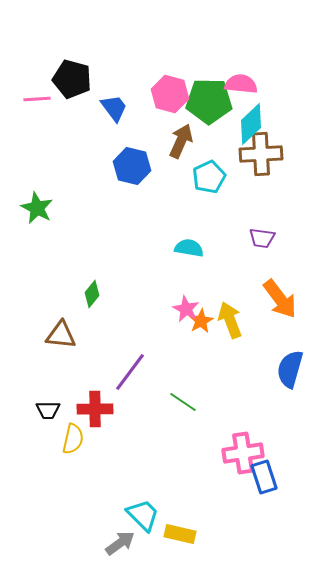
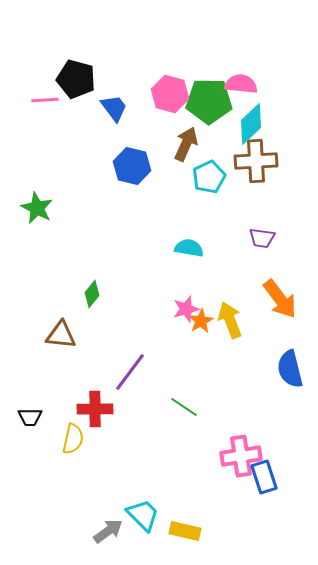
black pentagon: moved 4 px right
pink line: moved 8 px right, 1 px down
brown arrow: moved 5 px right, 3 px down
brown cross: moved 5 px left, 7 px down
pink star: rotated 28 degrees clockwise
blue semicircle: rotated 30 degrees counterclockwise
green line: moved 1 px right, 5 px down
black trapezoid: moved 18 px left, 7 px down
pink cross: moved 2 px left, 3 px down
yellow rectangle: moved 5 px right, 3 px up
gray arrow: moved 12 px left, 12 px up
